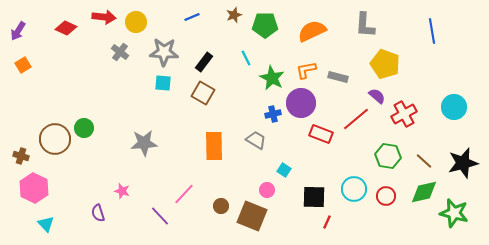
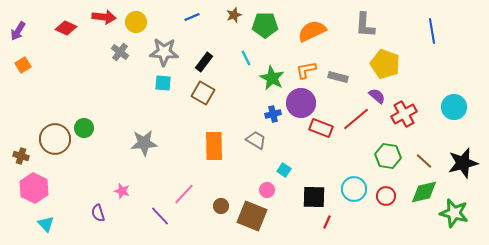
red rectangle at (321, 134): moved 6 px up
